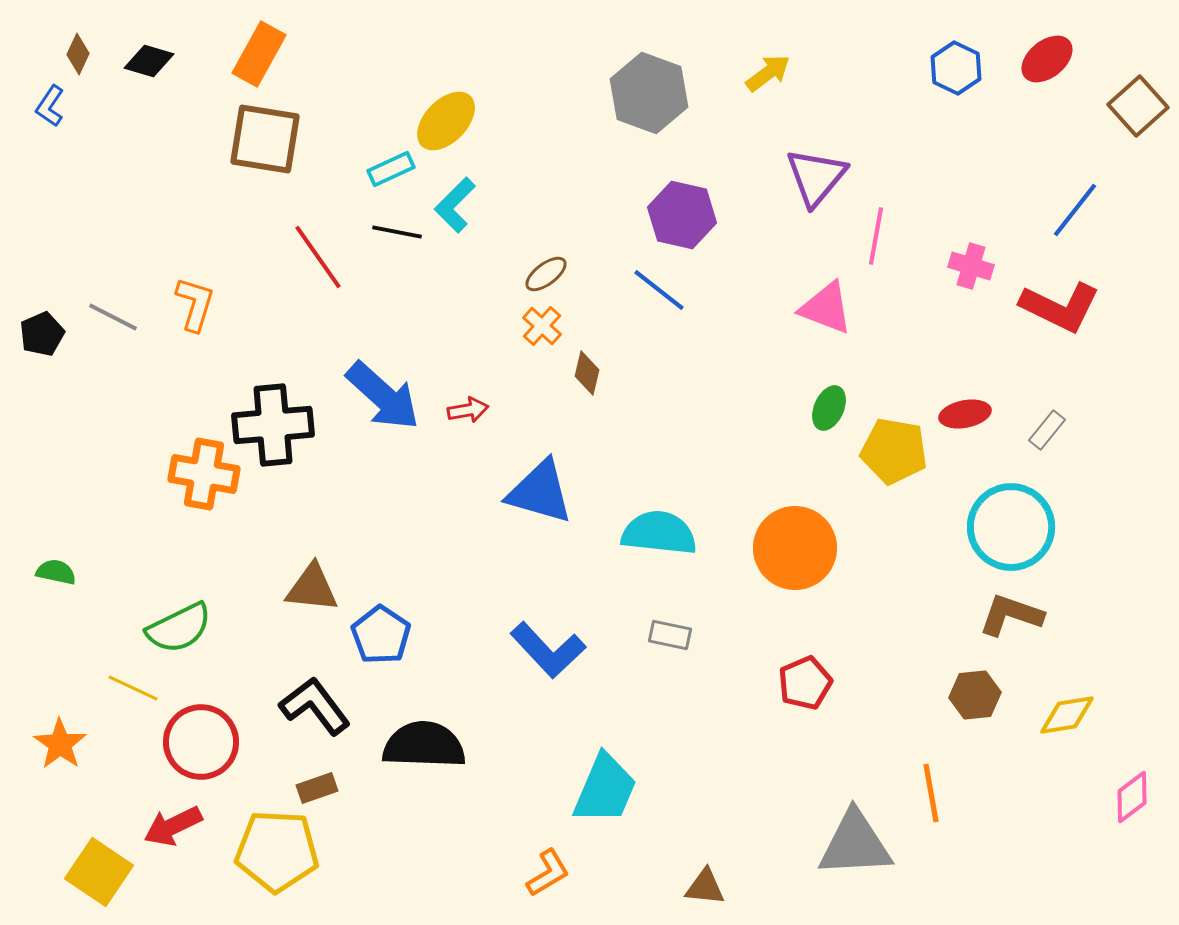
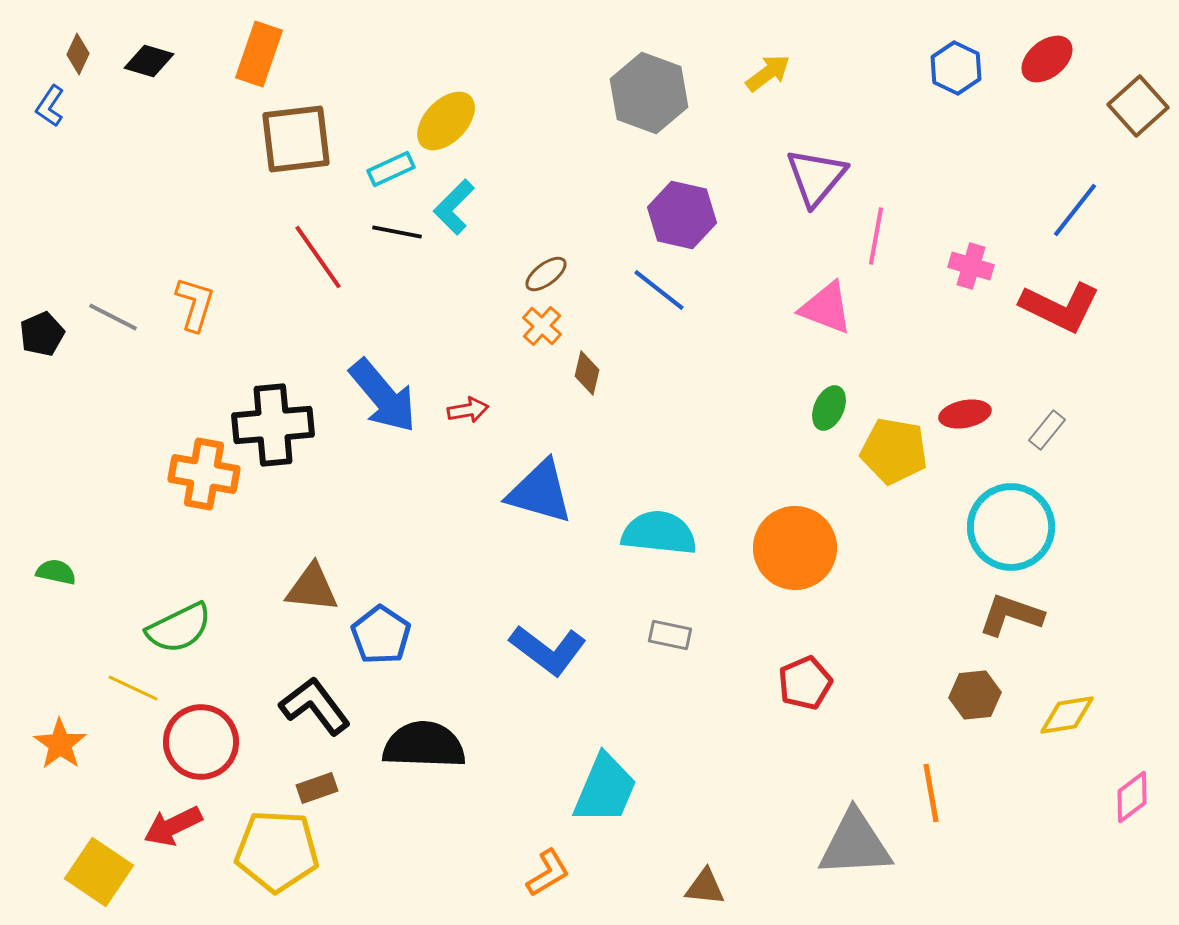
orange rectangle at (259, 54): rotated 10 degrees counterclockwise
brown square at (265, 139): moved 31 px right; rotated 16 degrees counterclockwise
cyan L-shape at (455, 205): moved 1 px left, 2 px down
blue arrow at (383, 396): rotated 8 degrees clockwise
blue L-shape at (548, 650): rotated 10 degrees counterclockwise
